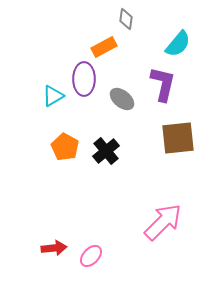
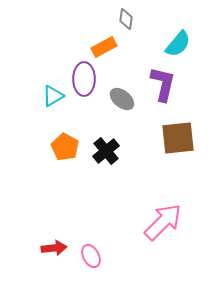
pink ellipse: rotated 70 degrees counterclockwise
